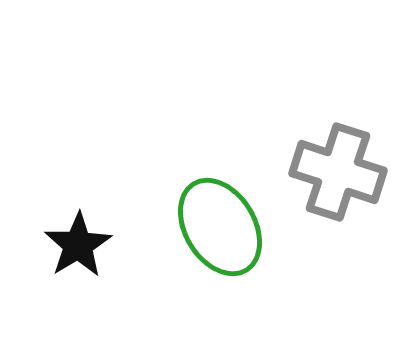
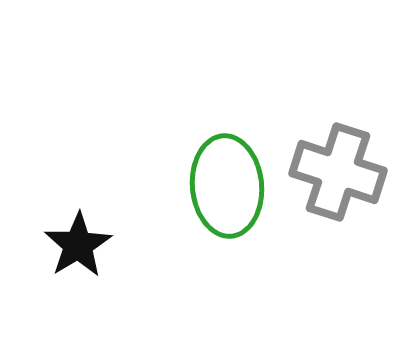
green ellipse: moved 7 px right, 41 px up; rotated 26 degrees clockwise
